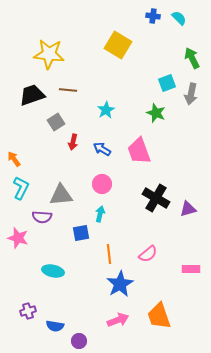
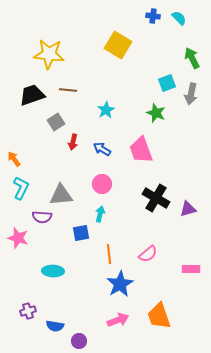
pink trapezoid: moved 2 px right, 1 px up
cyan ellipse: rotated 10 degrees counterclockwise
